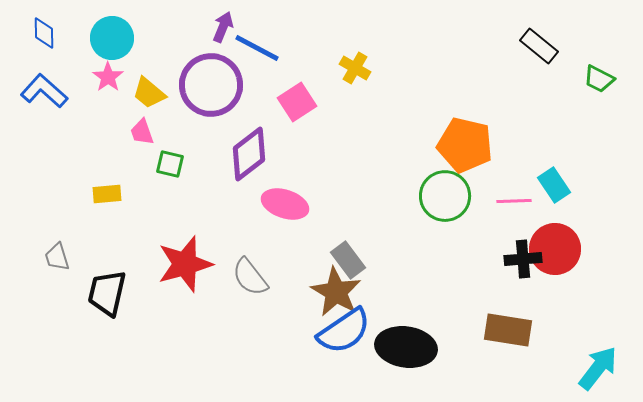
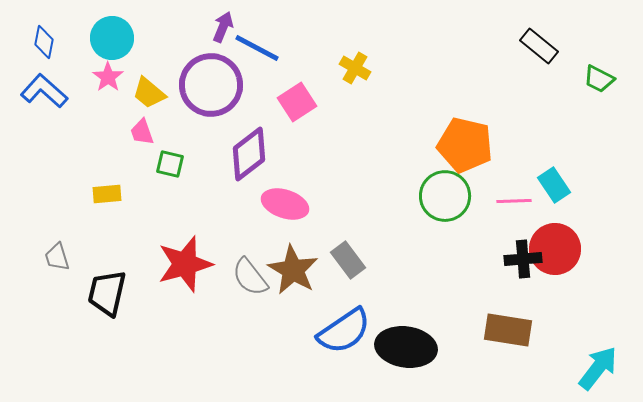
blue diamond: moved 9 px down; rotated 12 degrees clockwise
brown star: moved 43 px left, 22 px up
